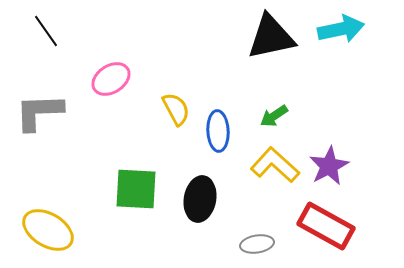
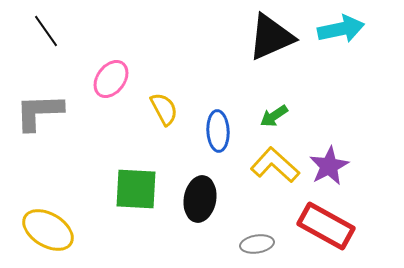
black triangle: rotated 12 degrees counterclockwise
pink ellipse: rotated 21 degrees counterclockwise
yellow semicircle: moved 12 px left
